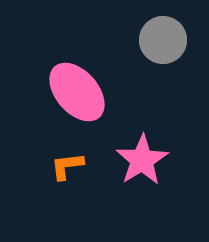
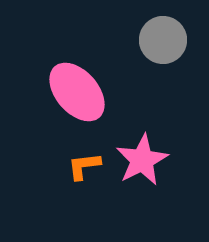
pink star: rotated 4 degrees clockwise
orange L-shape: moved 17 px right
